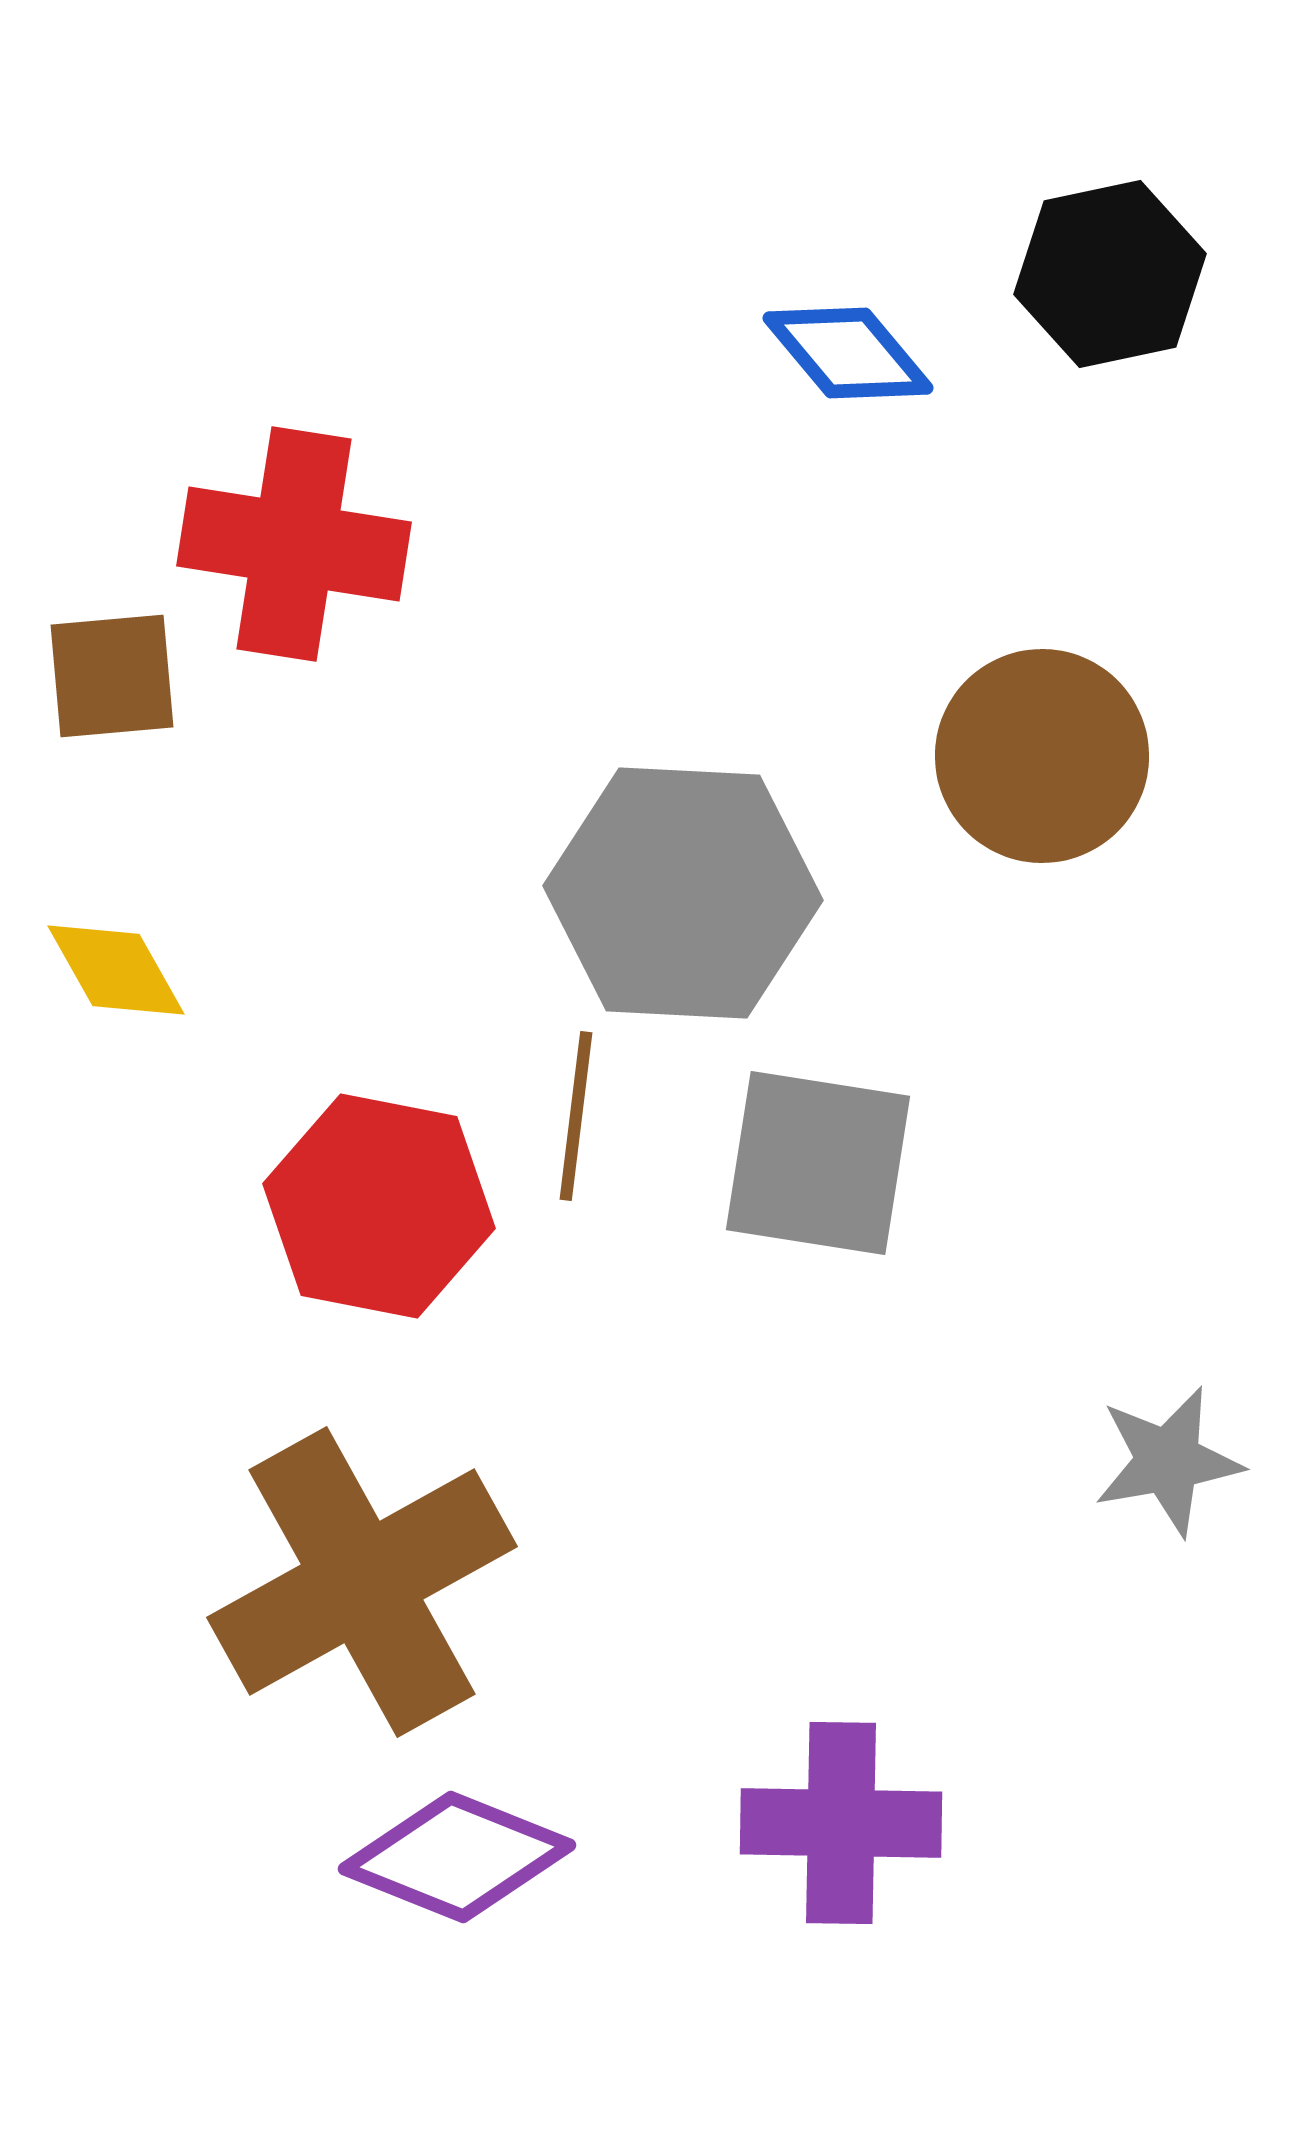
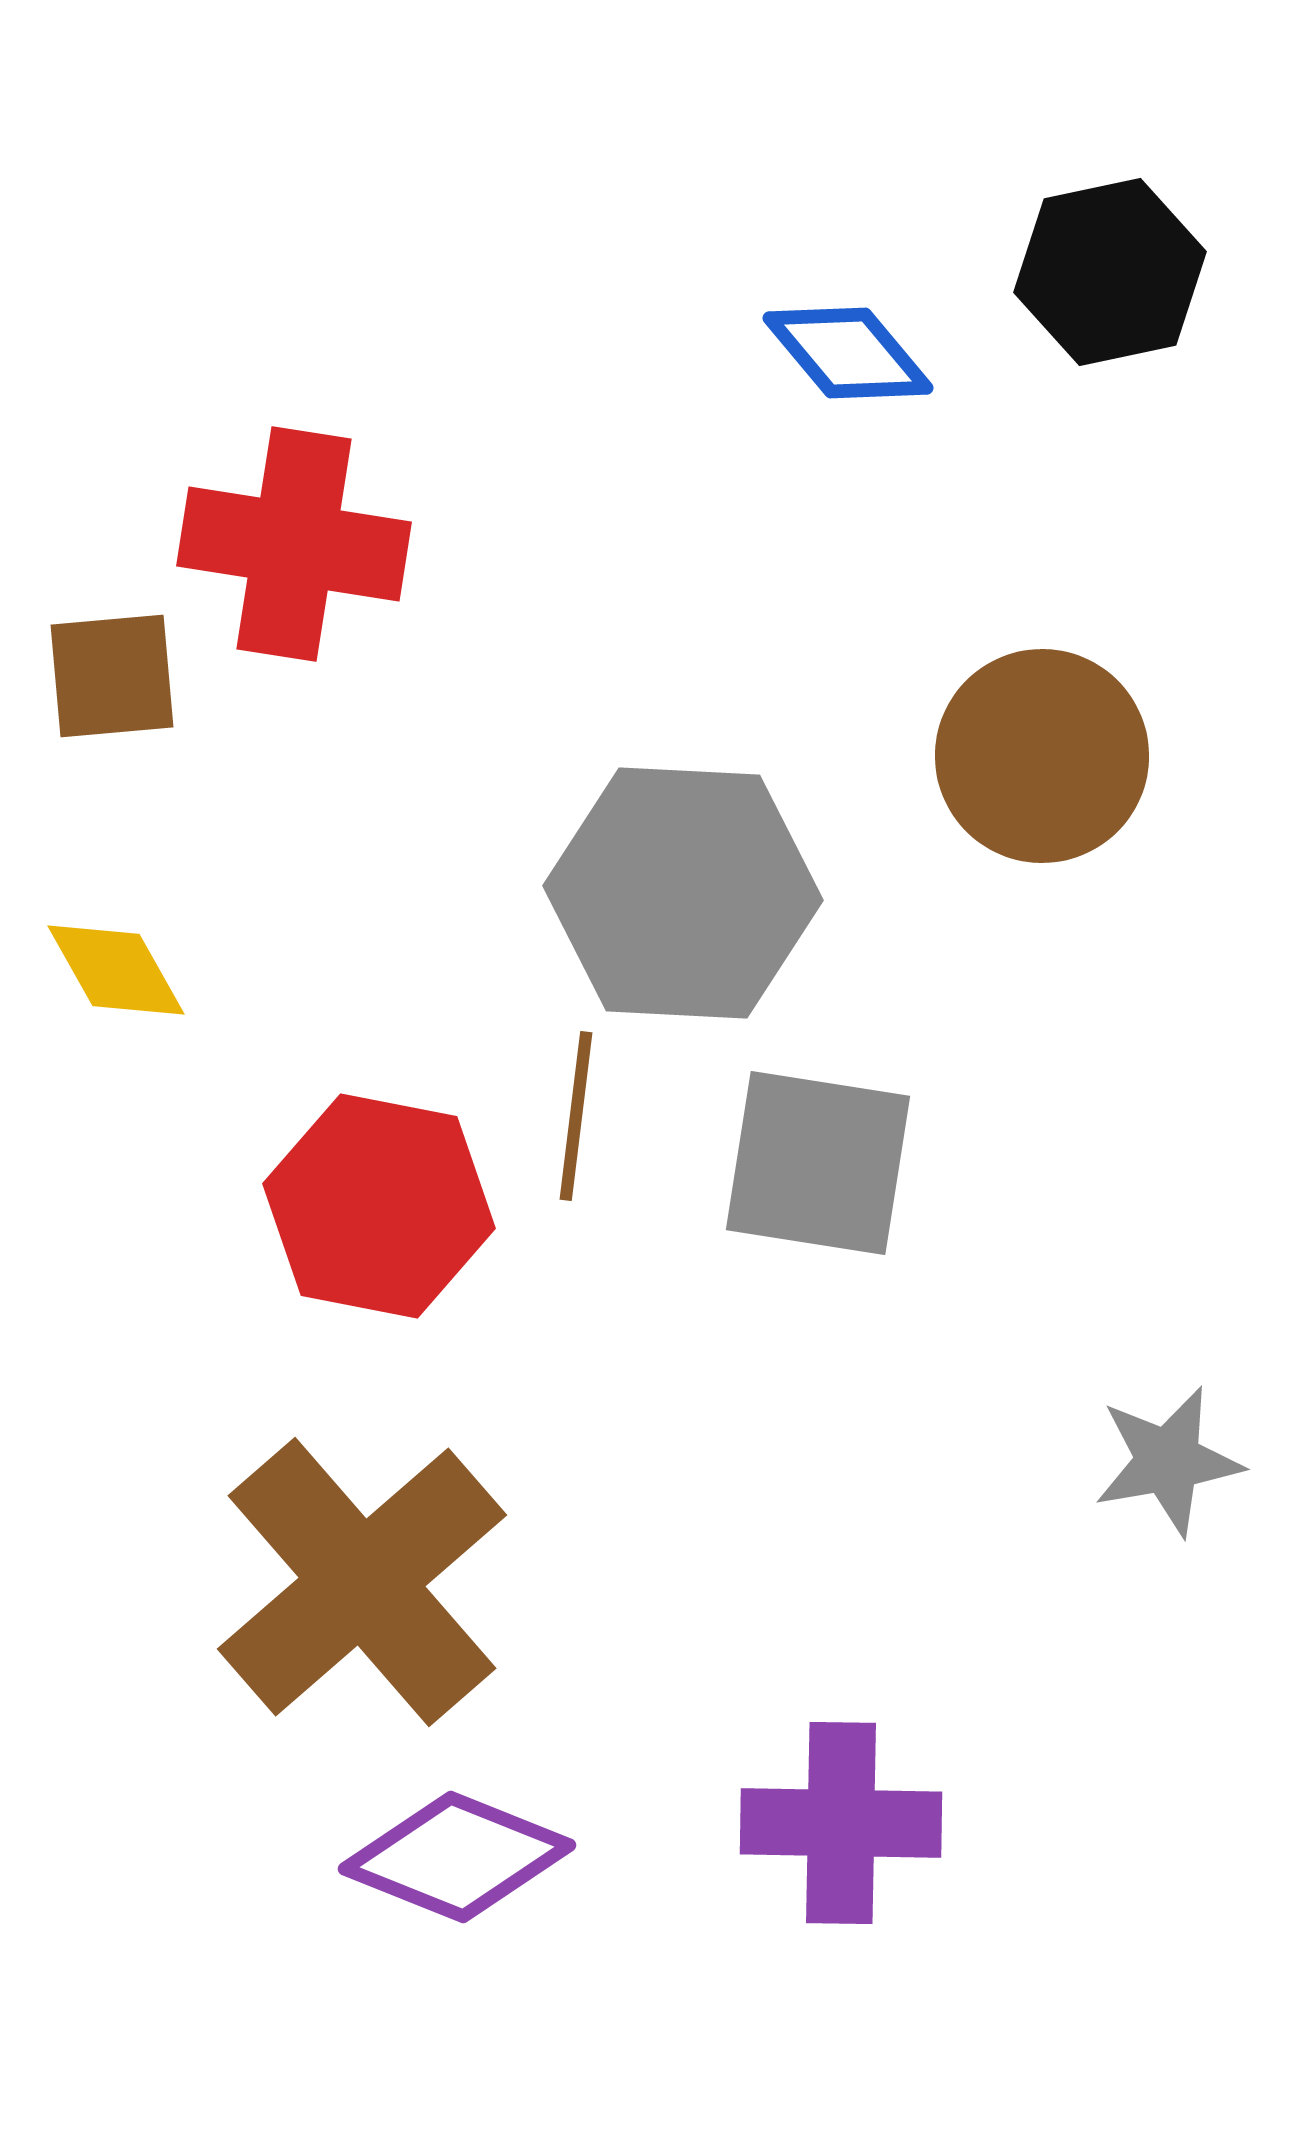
black hexagon: moved 2 px up
brown cross: rotated 12 degrees counterclockwise
